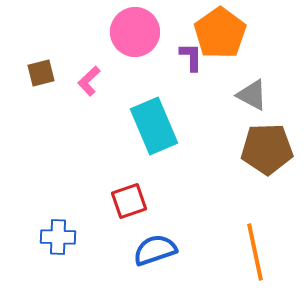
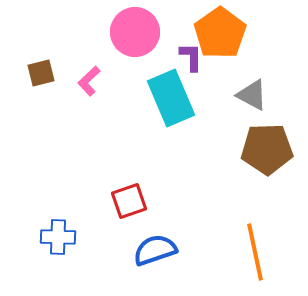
cyan rectangle: moved 17 px right, 28 px up
